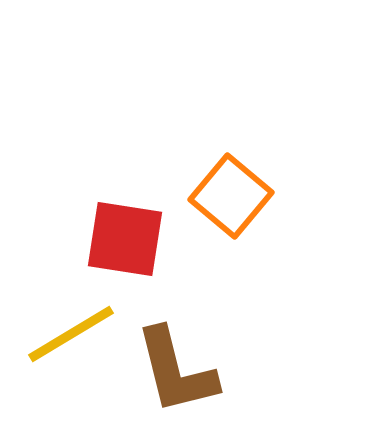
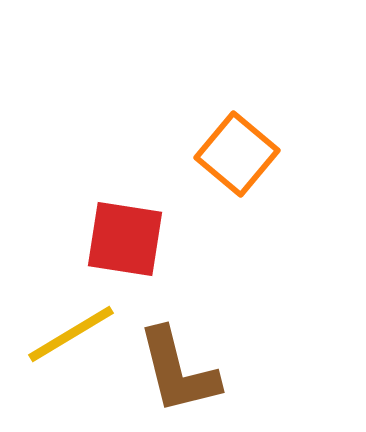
orange square: moved 6 px right, 42 px up
brown L-shape: moved 2 px right
